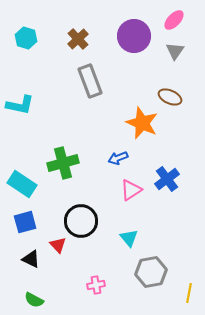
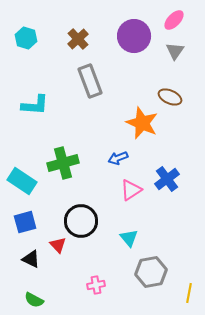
cyan L-shape: moved 15 px right; rotated 8 degrees counterclockwise
cyan rectangle: moved 3 px up
